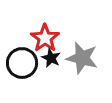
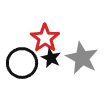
gray star: rotated 12 degrees clockwise
